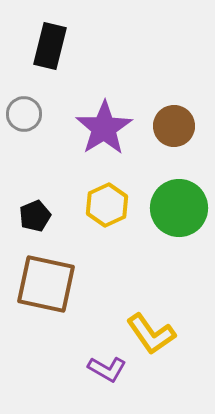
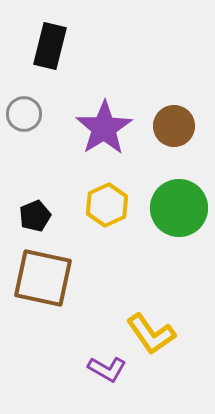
brown square: moved 3 px left, 6 px up
